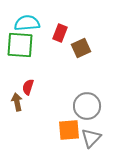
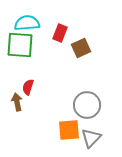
gray circle: moved 1 px up
